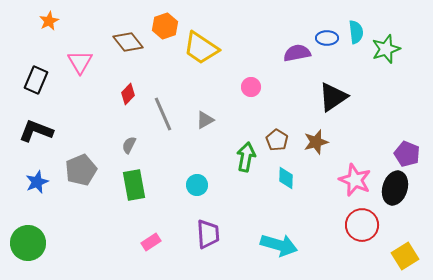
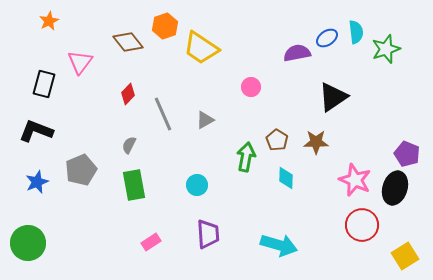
blue ellipse: rotated 35 degrees counterclockwise
pink triangle: rotated 8 degrees clockwise
black rectangle: moved 8 px right, 4 px down; rotated 8 degrees counterclockwise
brown star: rotated 15 degrees clockwise
